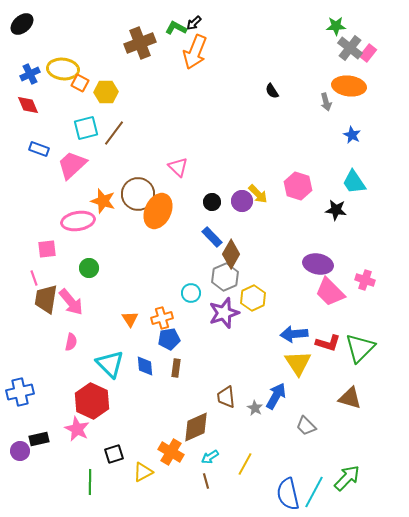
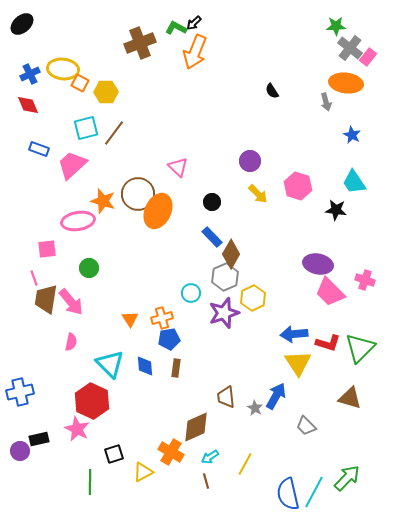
pink rectangle at (368, 53): moved 4 px down
orange ellipse at (349, 86): moved 3 px left, 3 px up
purple circle at (242, 201): moved 8 px right, 40 px up
